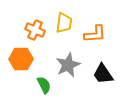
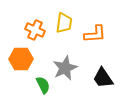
gray star: moved 3 px left, 3 px down
black trapezoid: moved 4 px down
green semicircle: moved 1 px left
